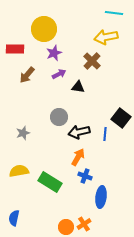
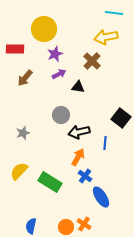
purple star: moved 1 px right, 1 px down
brown arrow: moved 2 px left, 3 px down
gray circle: moved 2 px right, 2 px up
blue line: moved 9 px down
yellow semicircle: rotated 36 degrees counterclockwise
blue cross: rotated 16 degrees clockwise
blue ellipse: rotated 40 degrees counterclockwise
blue semicircle: moved 17 px right, 8 px down
orange cross: rotated 24 degrees counterclockwise
